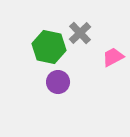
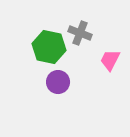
gray cross: rotated 25 degrees counterclockwise
pink trapezoid: moved 3 px left, 3 px down; rotated 35 degrees counterclockwise
